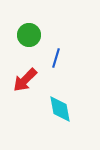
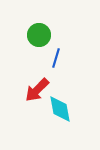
green circle: moved 10 px right
red arrow: moved 12 px right, 10 px down
